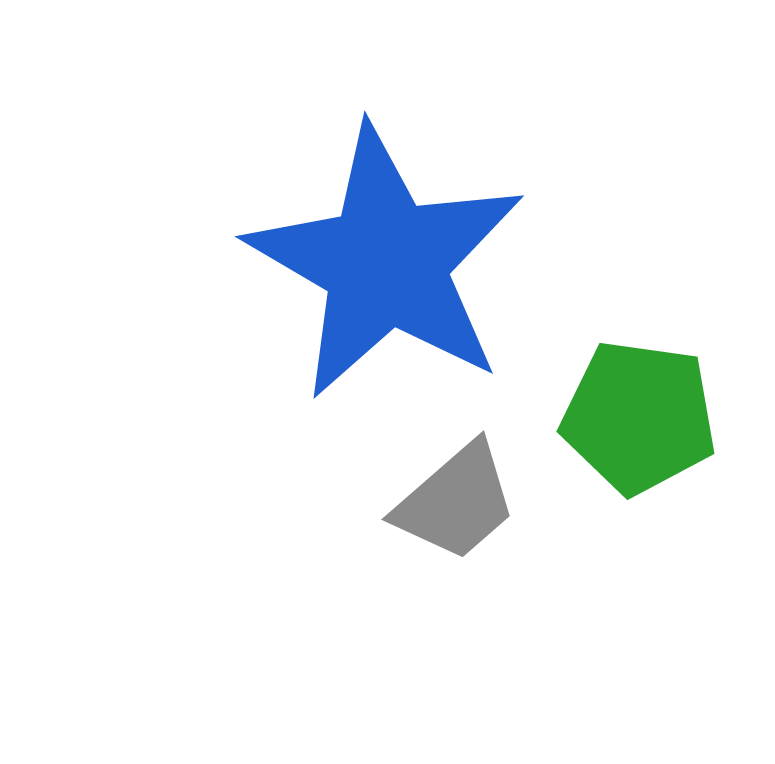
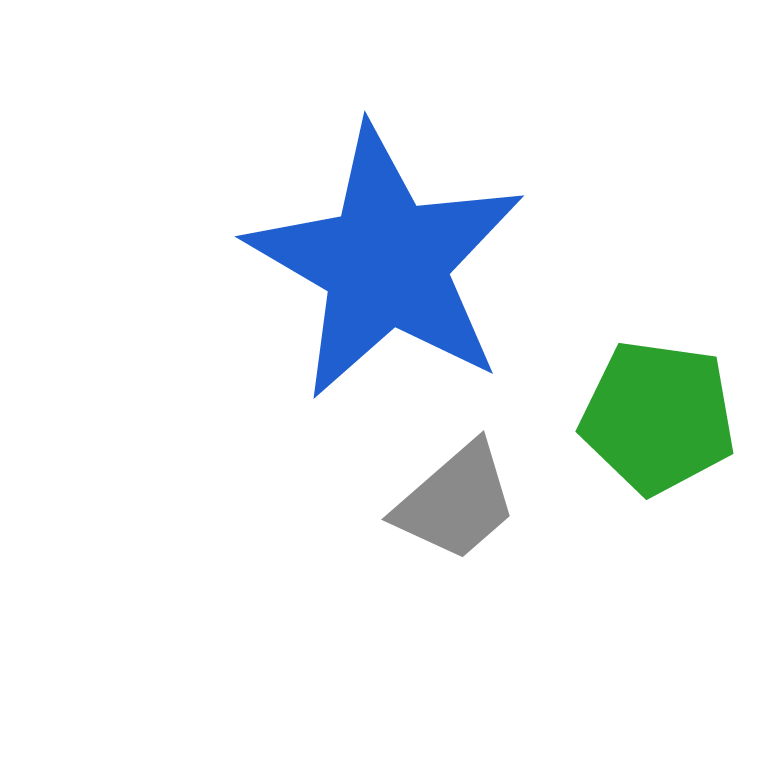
green pentagon: moved 19 px right
